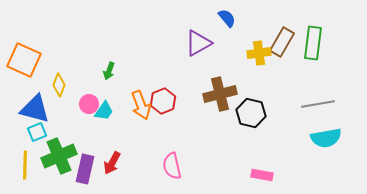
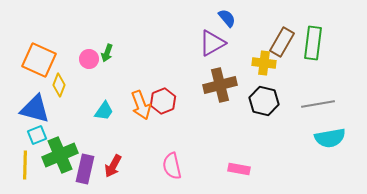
purple triangle: moved 14 px right
yellow cross: moved 5 px right, 10 px down; rotated 15 degrees clockwise
orange square: moved 15 px right
green arrow: moved 2 px left, 18 px up
brown cross: moved 9 px up
pink circle: moved 45 px up
black hexagon: moved 13 px right, 12 px up
cyan square: moved 3 px down
cyan semicircle: moved 4 px right
green cross: moved 1 px right, 1 px up
red arrow: moved 1 px right, 3 px down
pink rectangle: moved 23 px left, 6 px up
